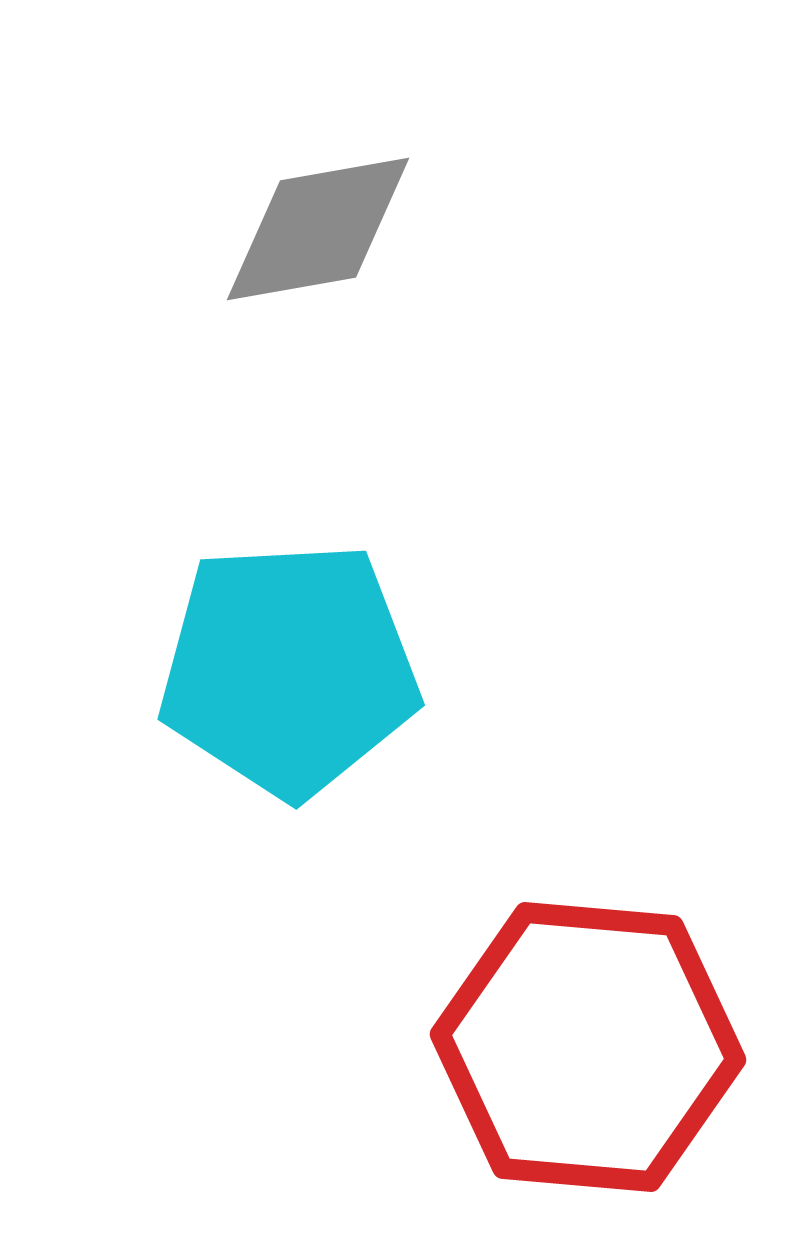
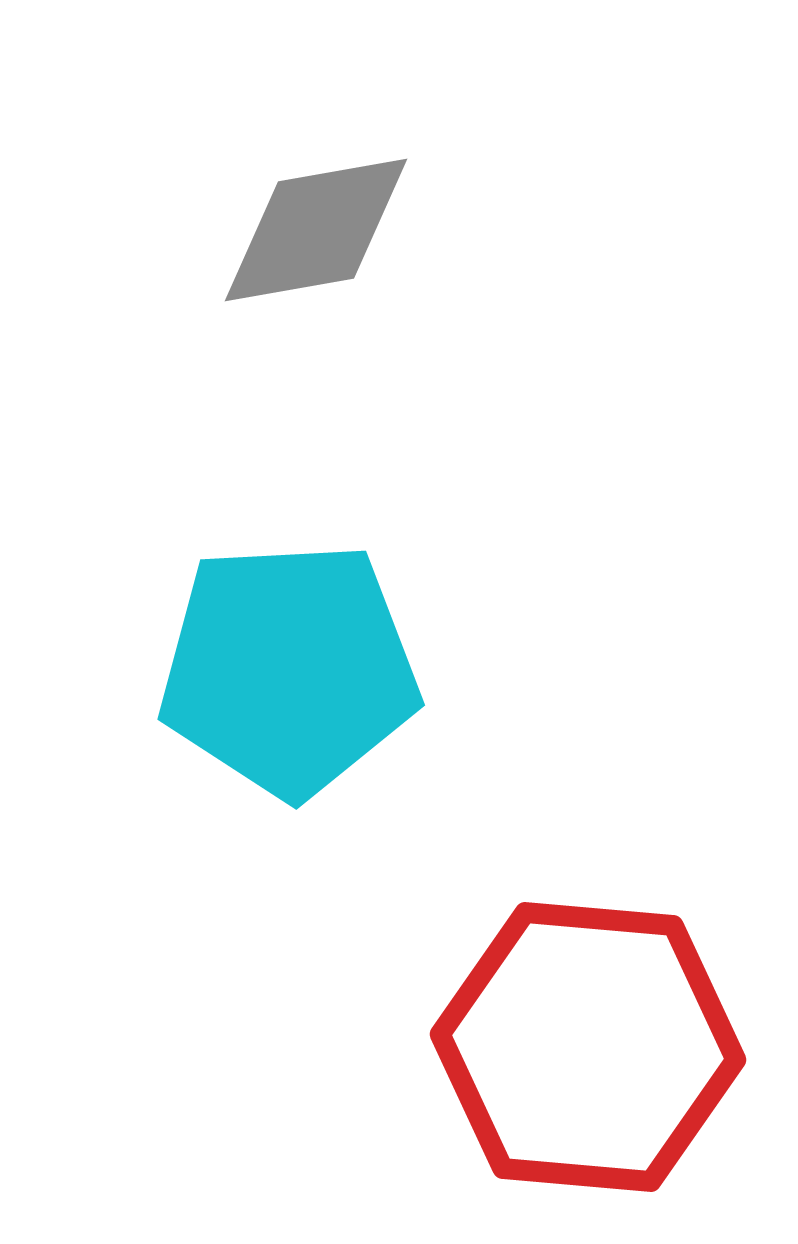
gray diamond: moved 2 px left, 1 px down
